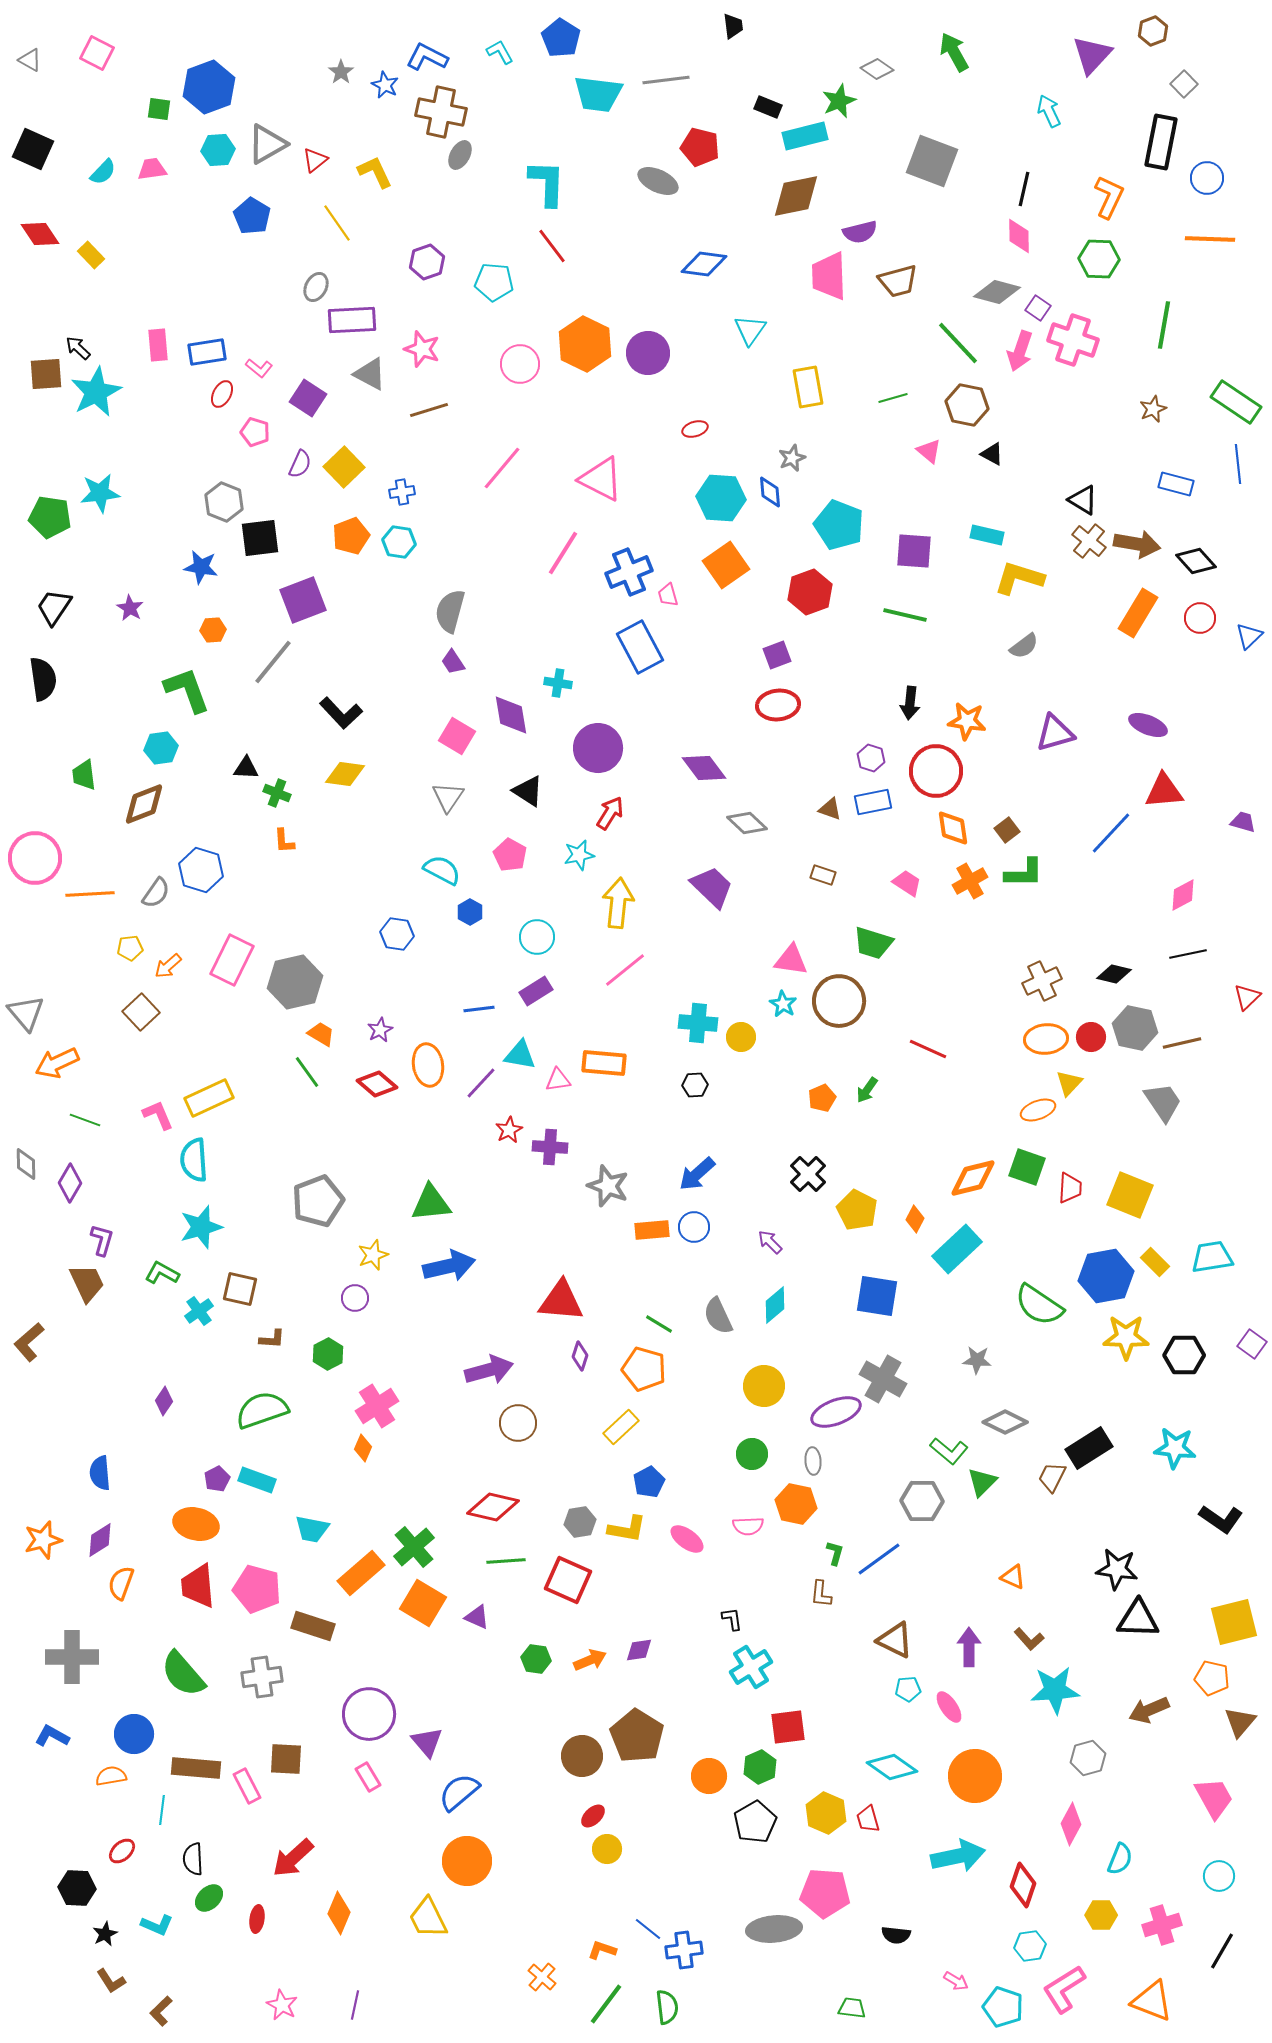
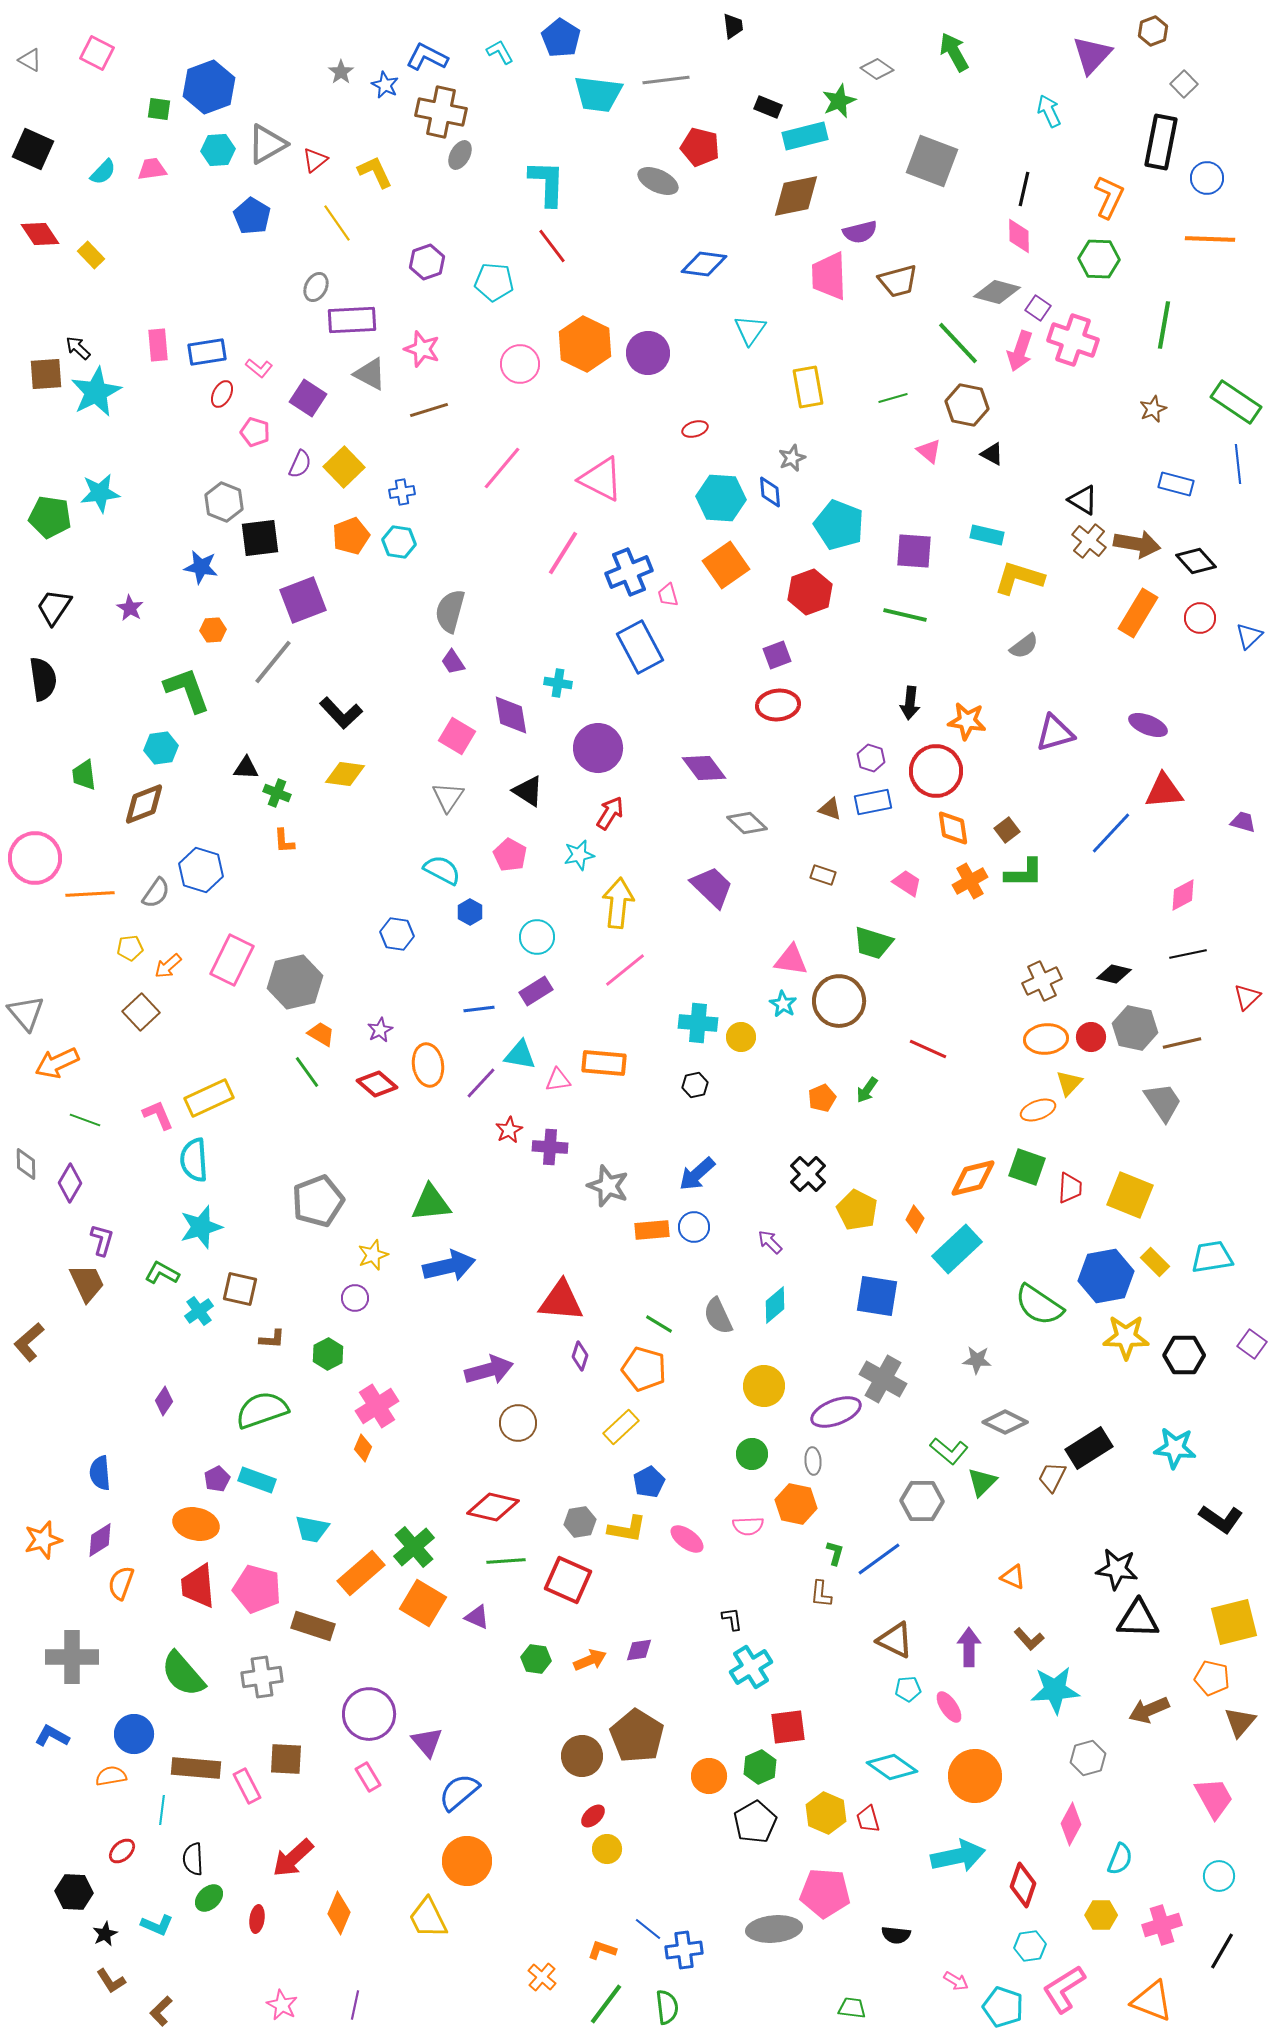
black hexagon at (695, 1085): rotated 10 degrees counterclockwise
black hexagon at (77, 1888): moved 3 px left, 4 px down
